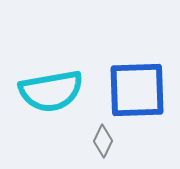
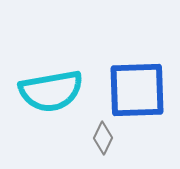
gray diamond: moved 3 px up
